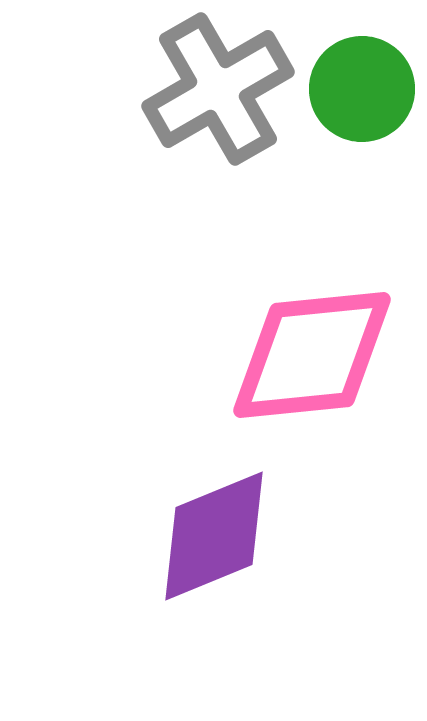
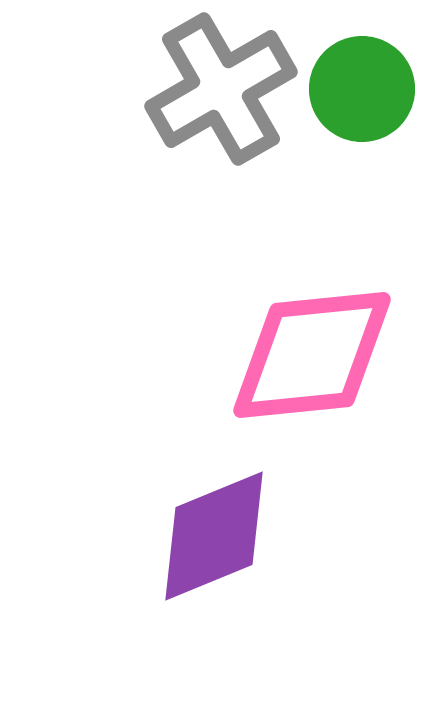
gray cross: moved 3 px right
